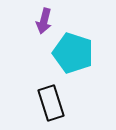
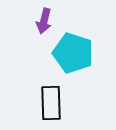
black rectangle: rotated 16 degrees clockwise
